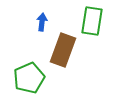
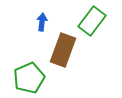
green rectangle: rotated 28 degrees clockwise
